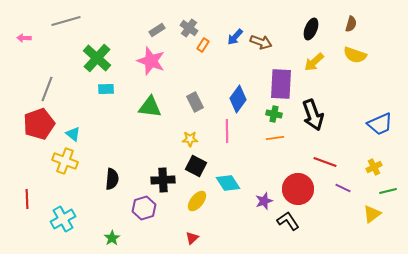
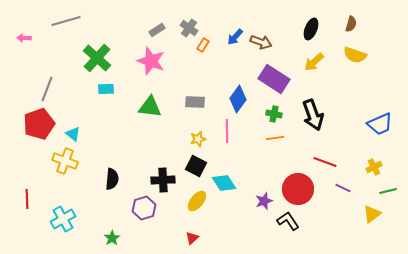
purple rectangle at (281, 84): moved 7 px left, 5 px up; rotated 60 degrees counterclockwise
gray rectangle at (195, 102): rotated 60 degrees counterclockwise
yellow star at (190, 139): moved 8 px right; rotated 14 degrees counterclockwise
cyan diamond at (228, 183): moved 4 px left
